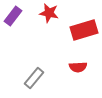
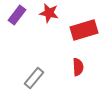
purple rectangle: moved 4 px right, 1 px up
red semicircle: rotated 90 degrees counterclockwise
